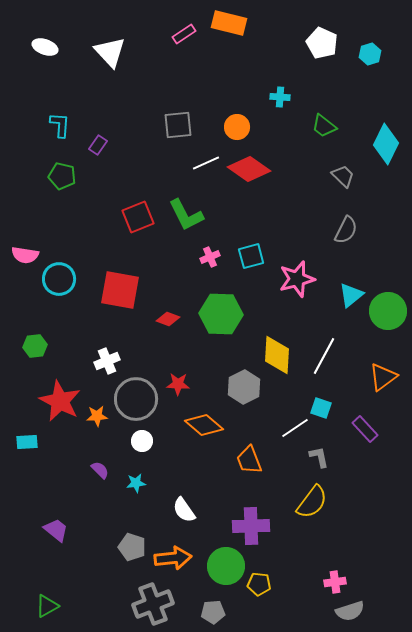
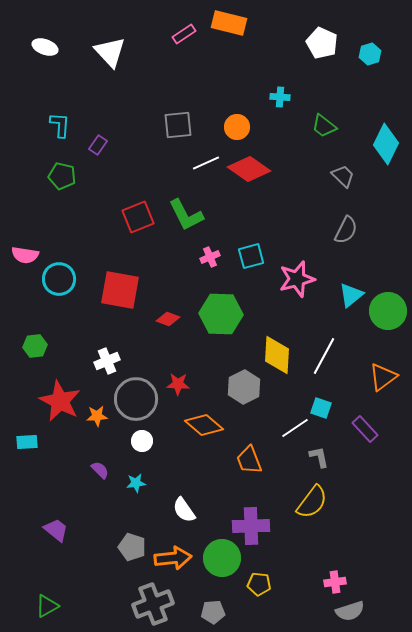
green circle at (226, 566): moved 4 px left, 8 px up
